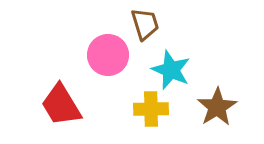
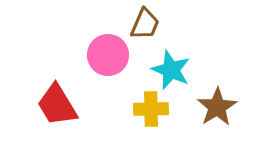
brown trapezoid: rotated 40 degrees clockwise
red trapezoid: moved 4 px left
